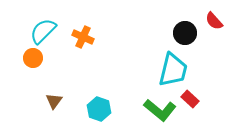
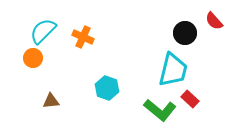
brown triangle: moved 3 px left; rotated 48 degrees clockwise
cyan hexagon: moved 8 px right, 21 px up
